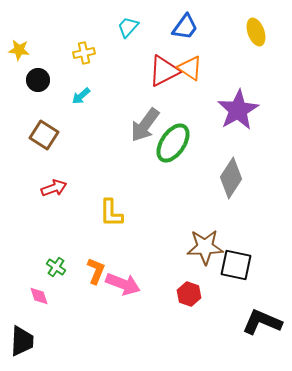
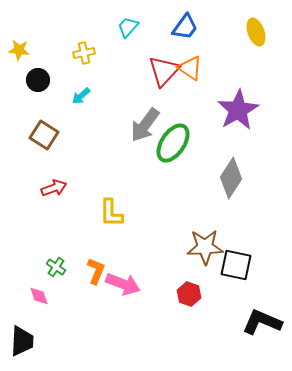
red triangle: rotated 20 degrees counterclockwise
